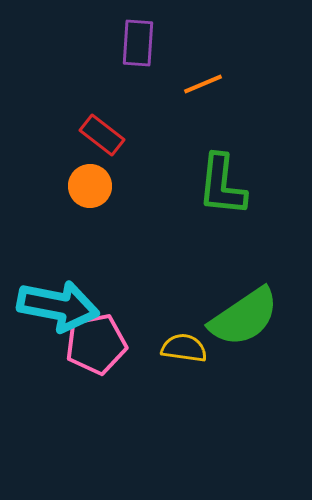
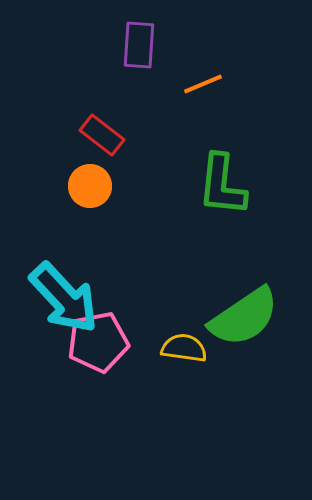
purple rectangle: moved 1 px right, 2 px down
cyan arrow: moved 6 px right, 8 px up; rotated 36 degrees clockwise
pink pentagon: moved 2 px right, 2 px up
